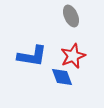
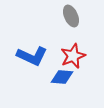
blue L-shape: rotated 16 degrees clockwise
blue diamond: rotated 65 degrees counterclockwise
